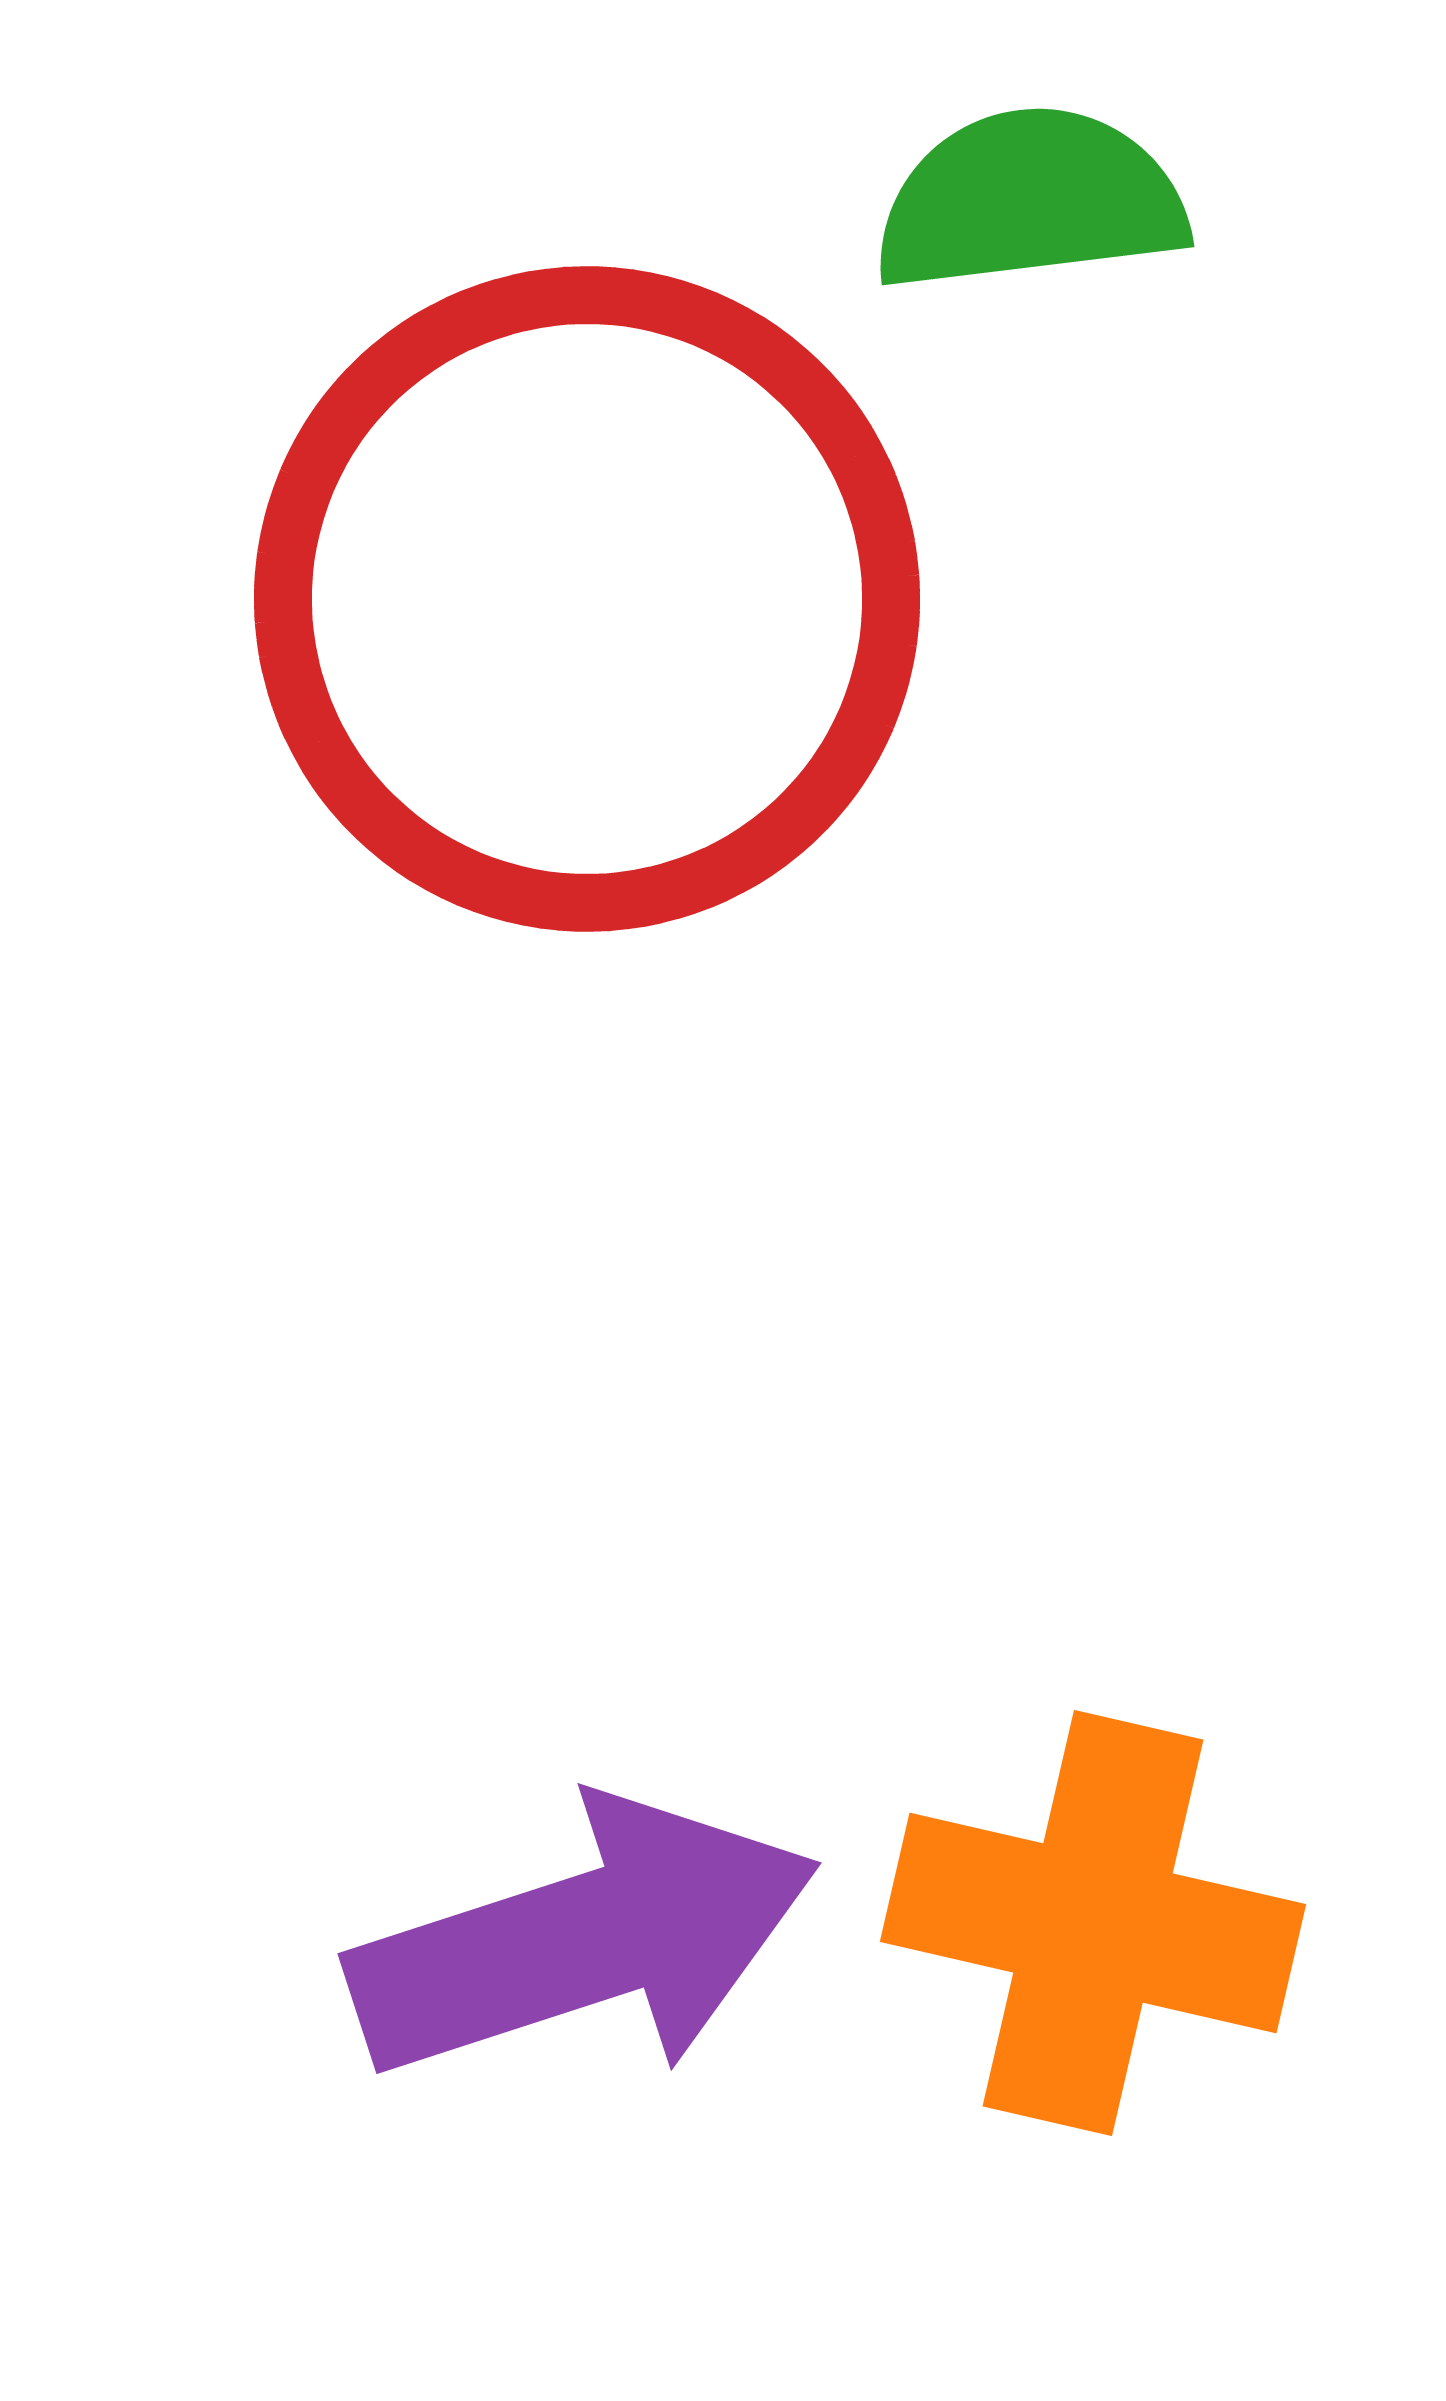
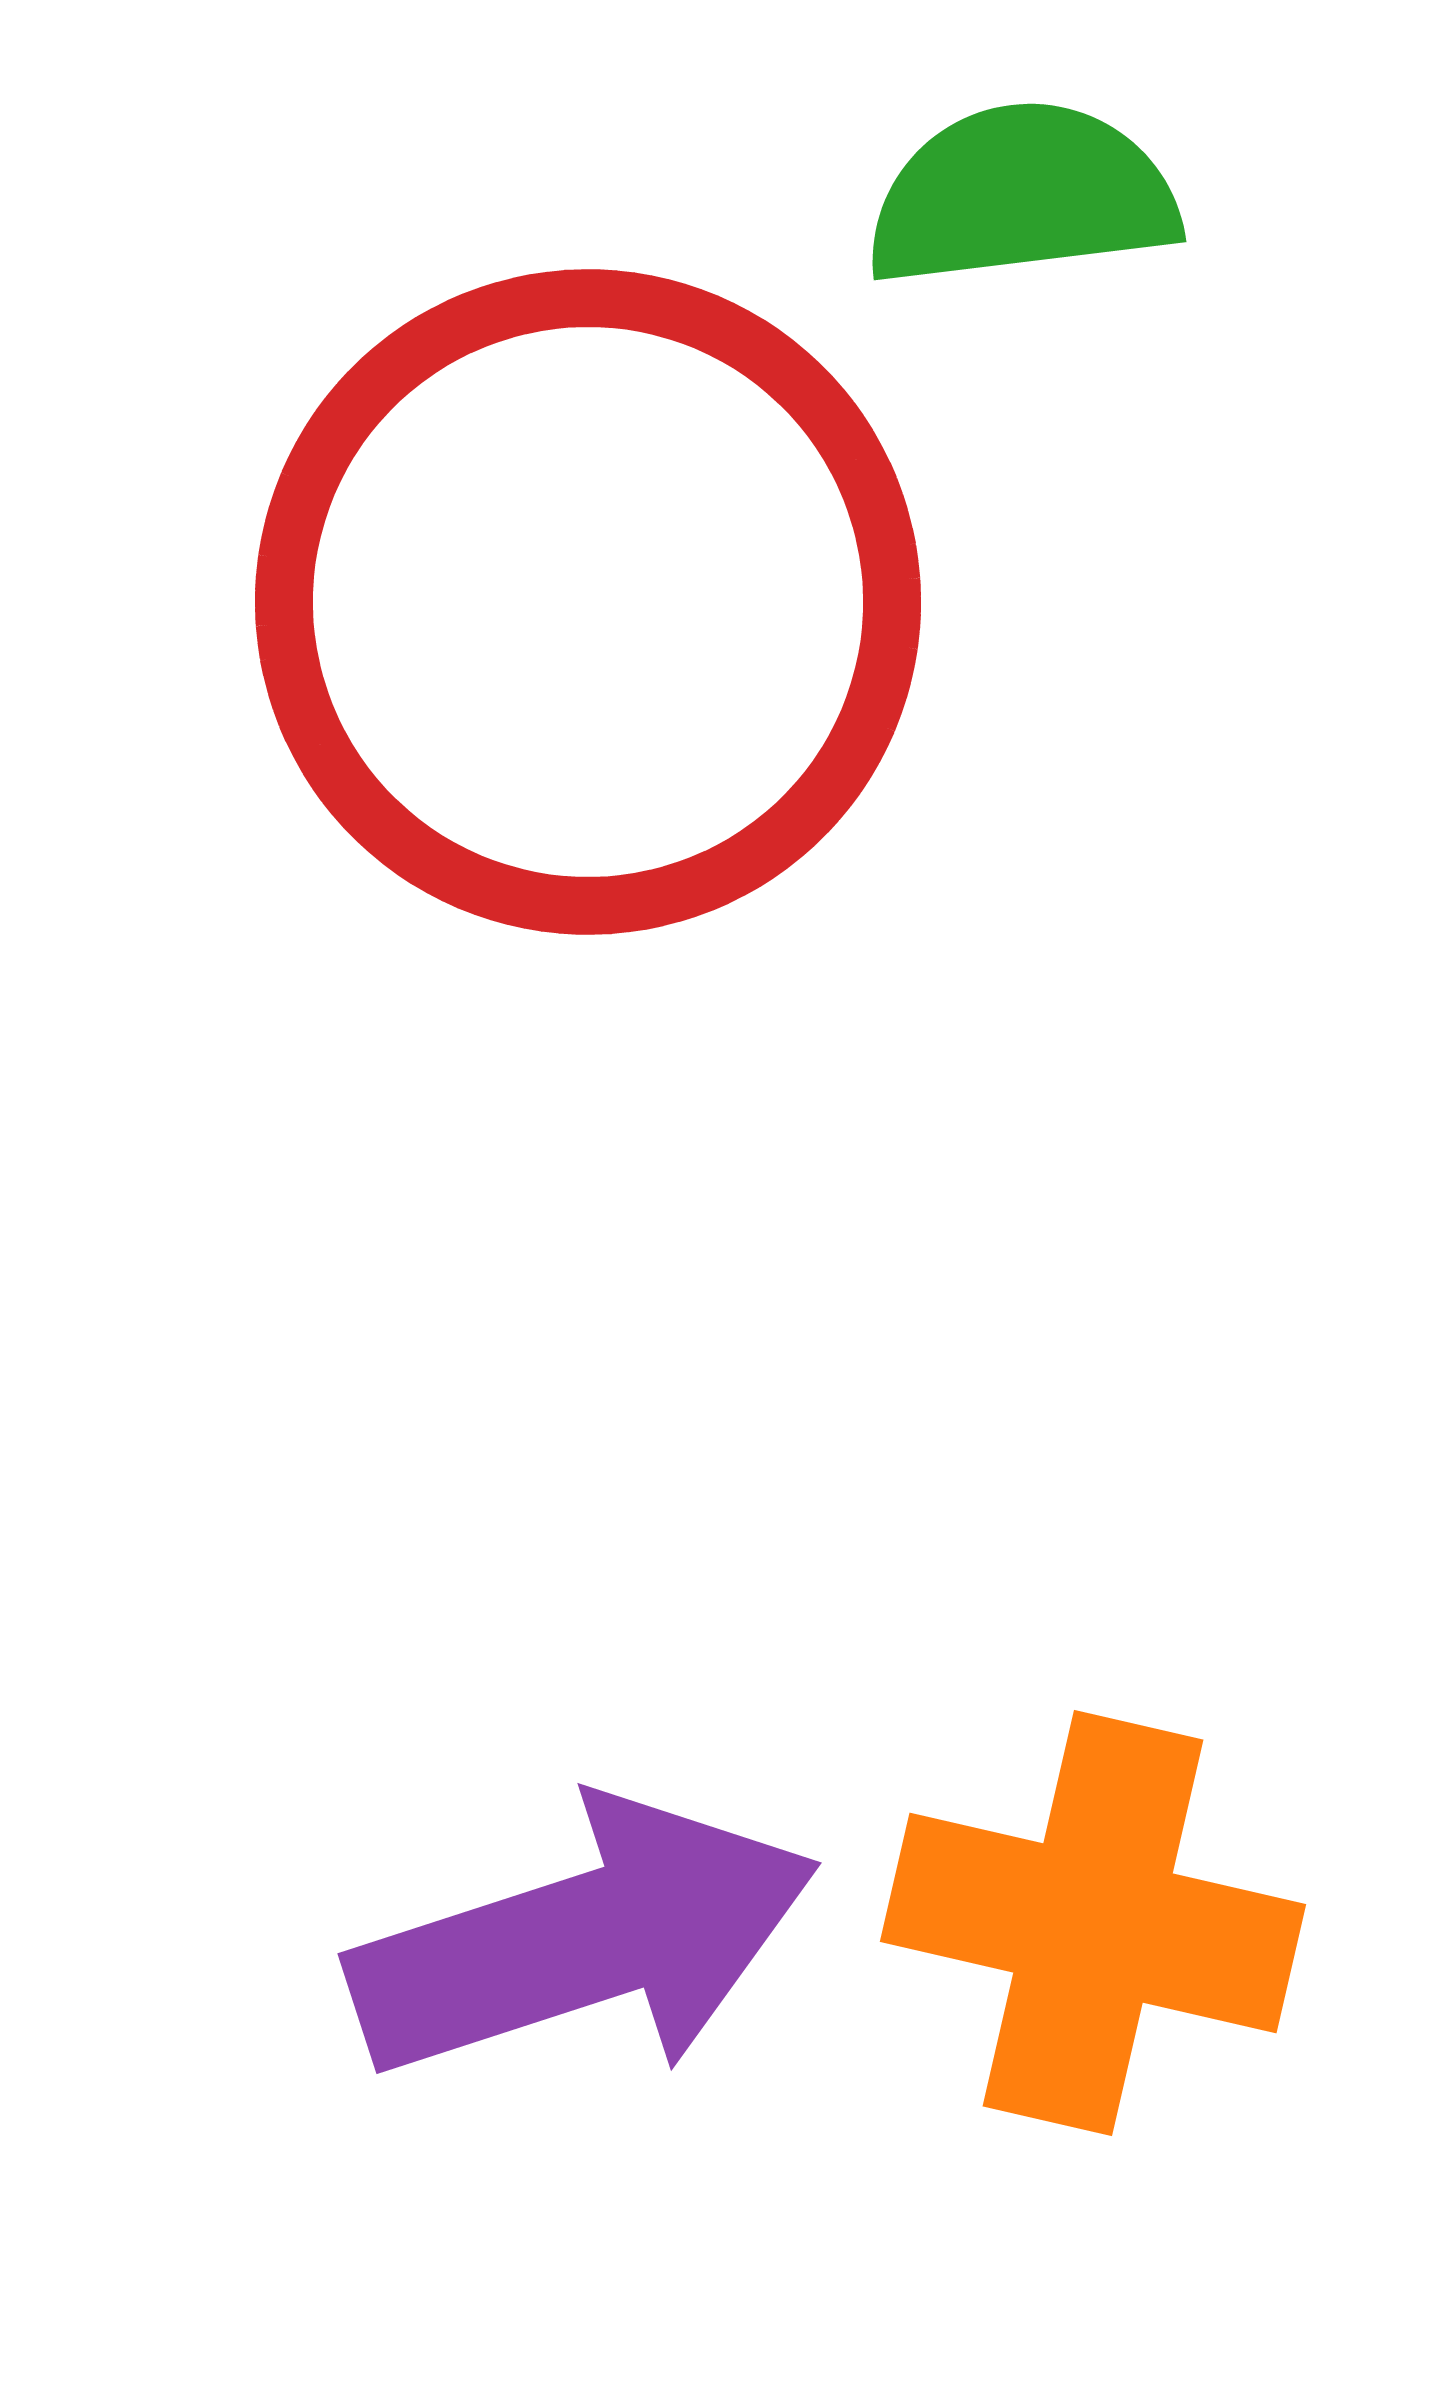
green semicircle: moved 8 px left, 5 px up
red circle: moved 1 px right, 3 px down
